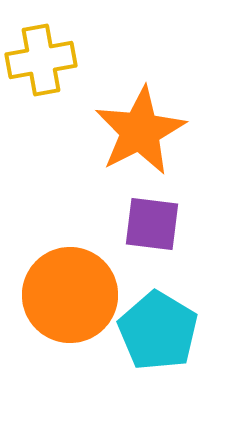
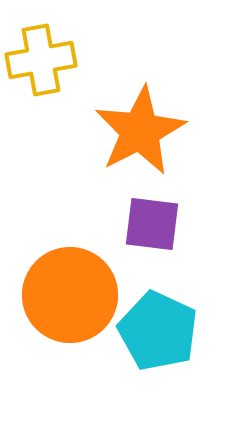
cyan pentagon: rotated 6 degrees counterclockwise
